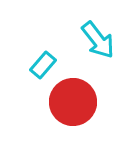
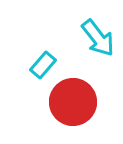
cyan arrow: moved 2 px up
